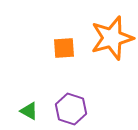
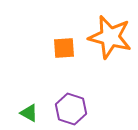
orange star: moved 2 px left, 1 px up; rotated 30 degrees clockwise
green triangle: moved 2 px down
